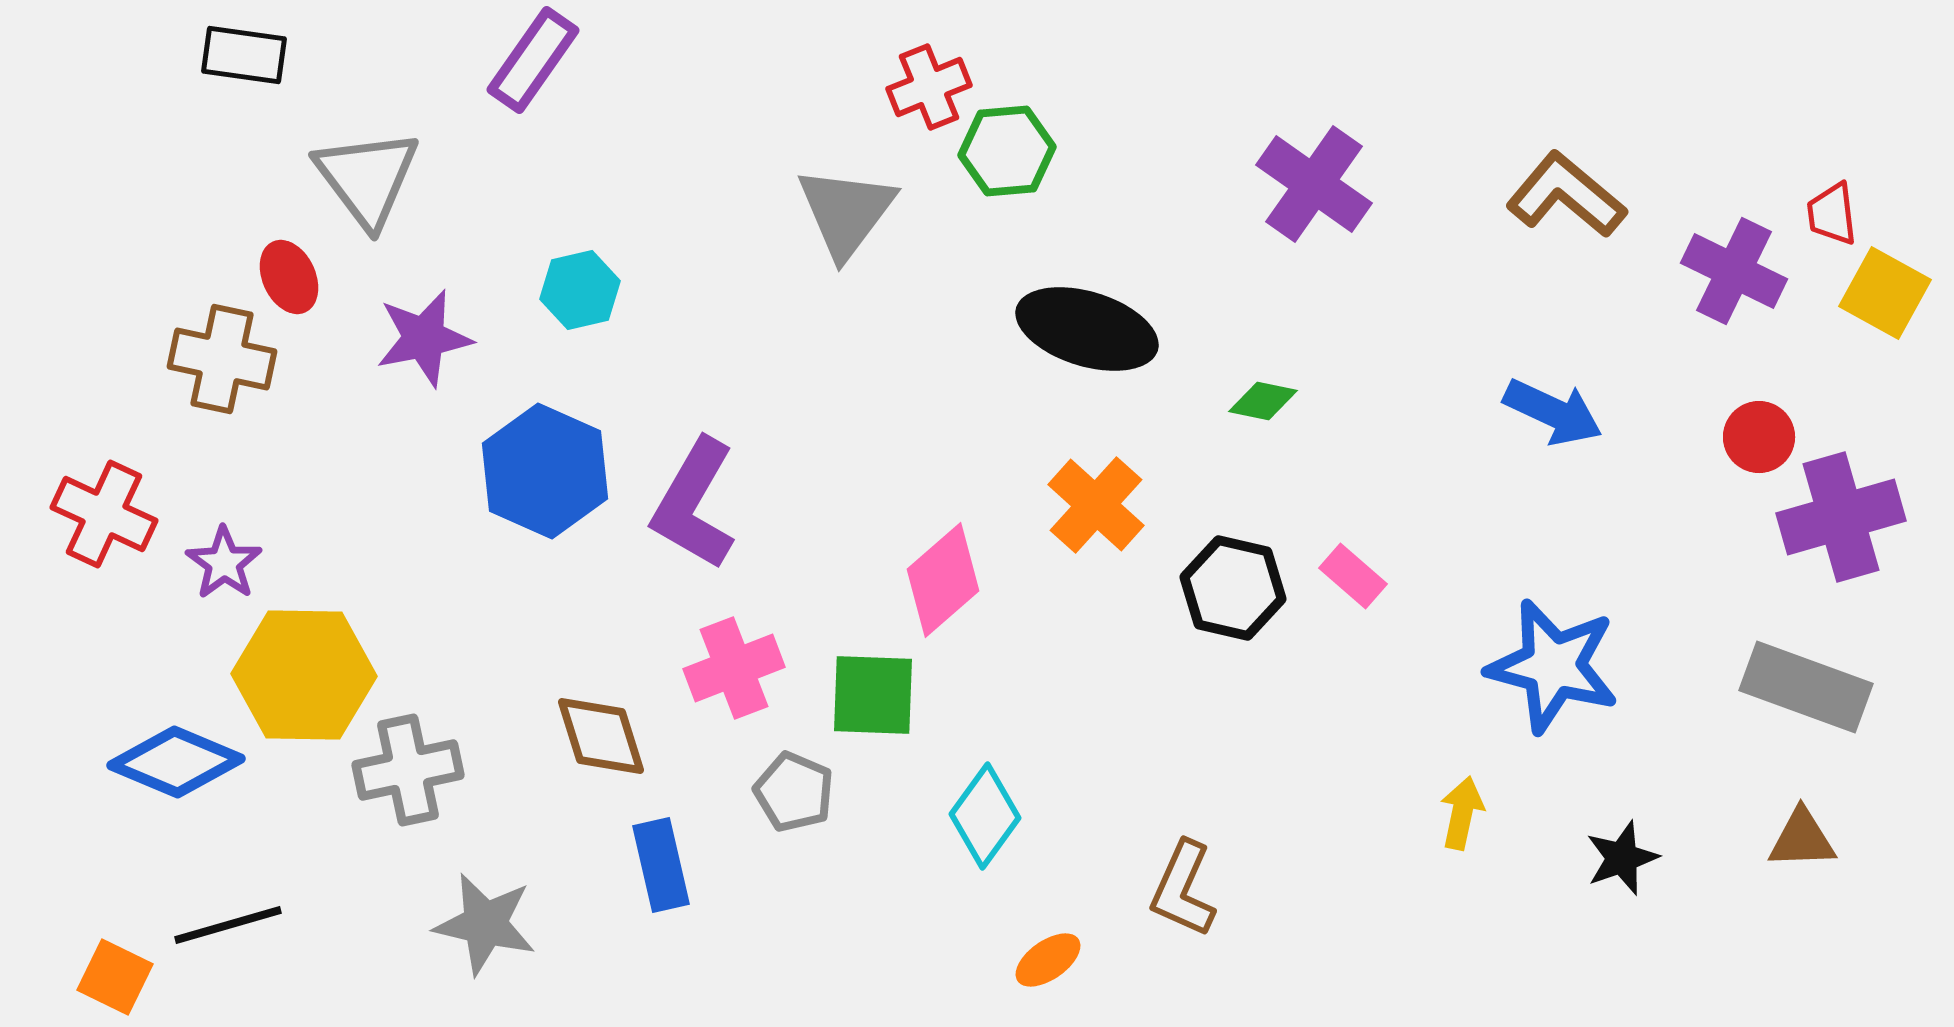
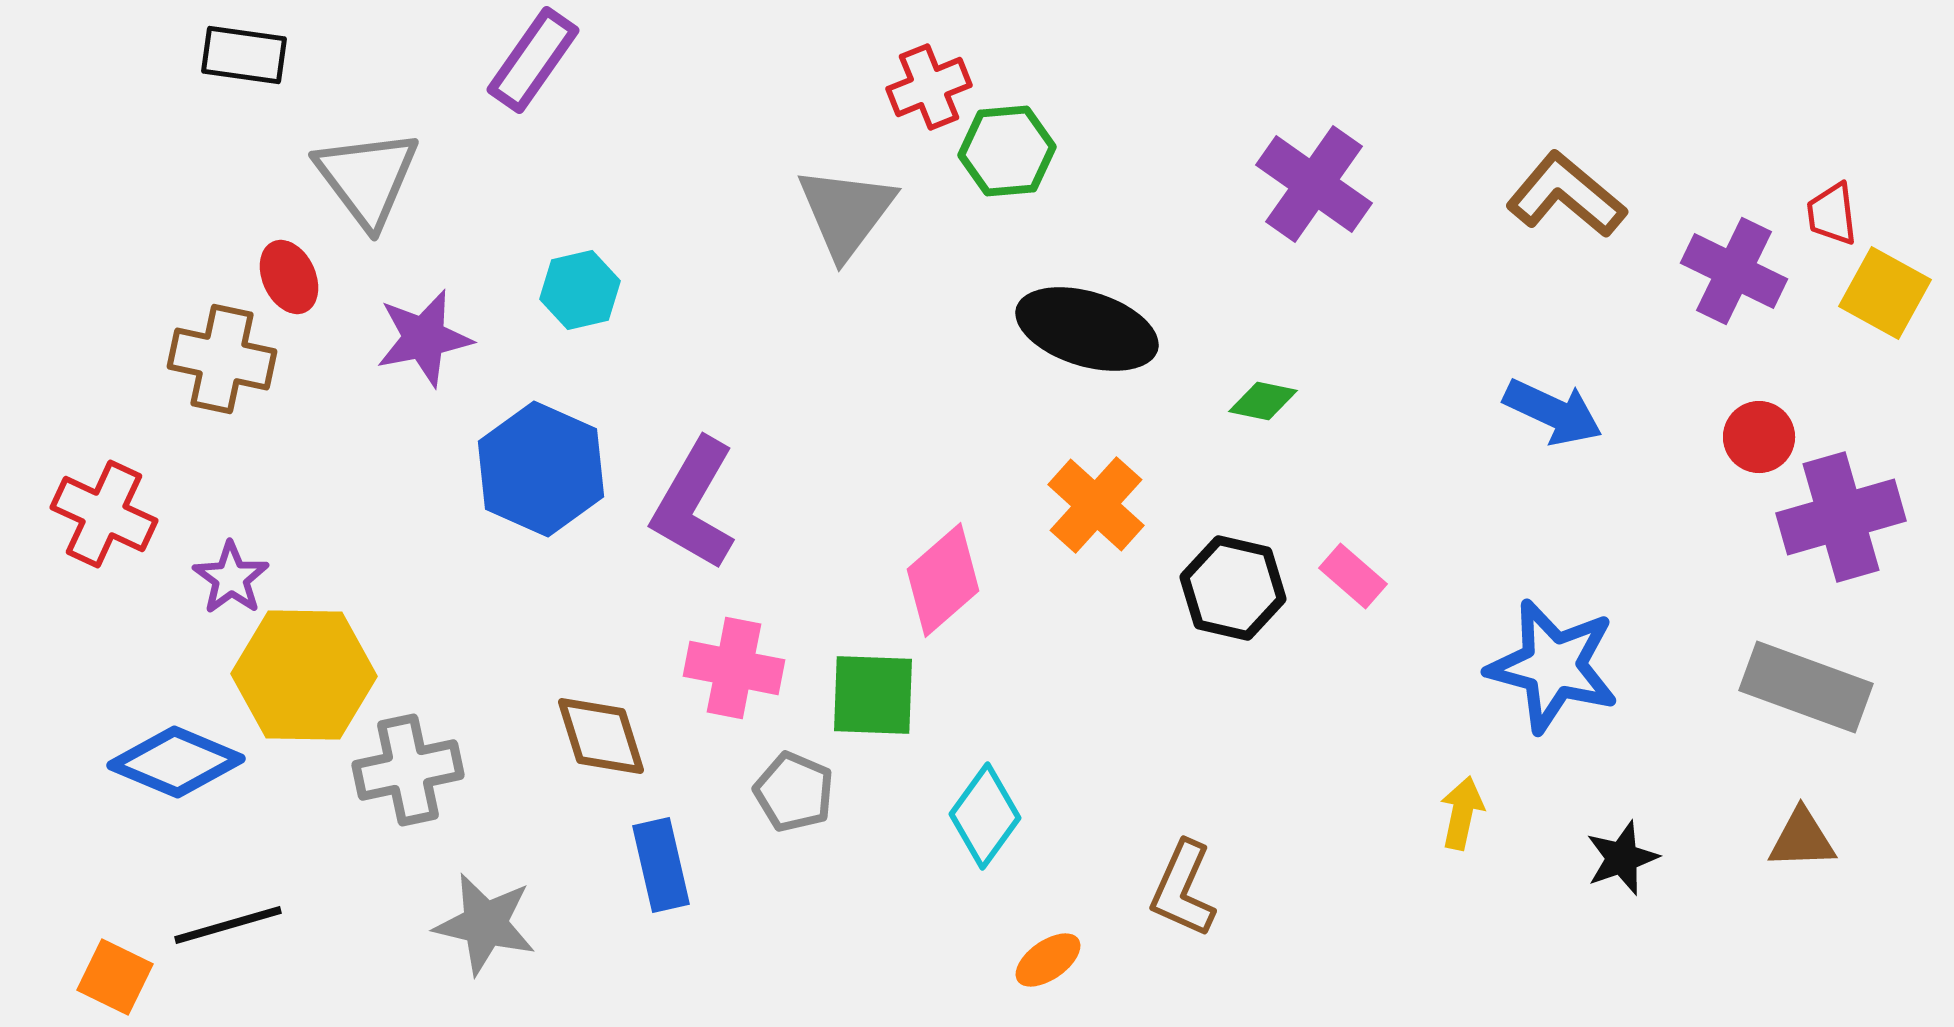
blue hexagon at (545, 471): moved 4 px left, 2 px up
purple star at (224, 563): moved 7 px right, 15 px down
pink cross at (734, 668): rotated 32 degrees clockwise
